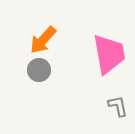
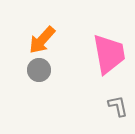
orange arrow: moved 1 px left
